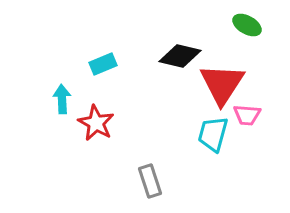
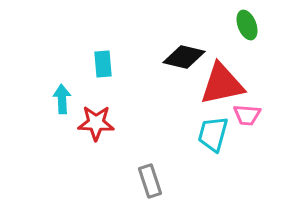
green ellipse: rotated 40 degrees clockwise
black diamond: moved 4 px right, 1 px down
cyan rectangle: rotated 72 degrees counterclockwise
red triangle: rotated 45 degrees clockwise
red star: rotated 27 degrees counterclockwise
